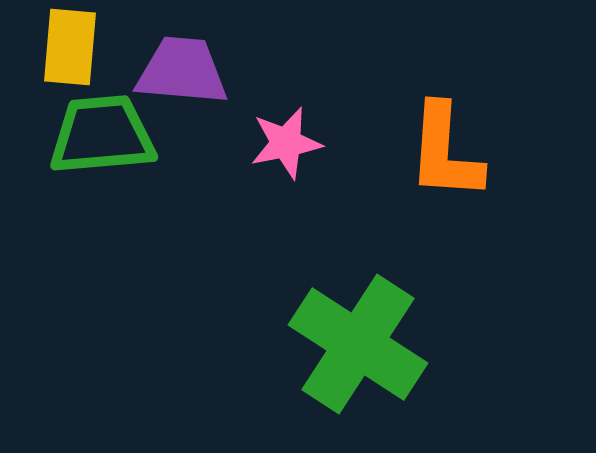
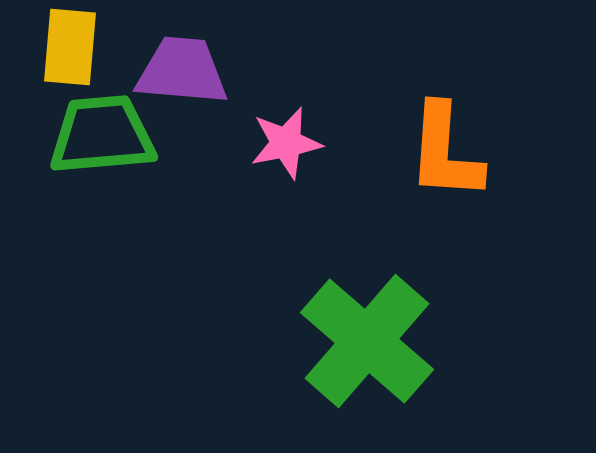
green cross: moved 9 px right, 3 px up; rotated 8 degrees clockwise
